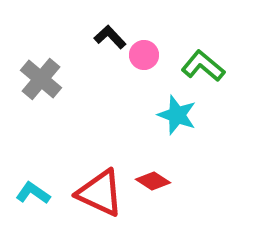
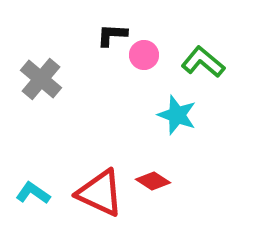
black L-shape: moved 2 px right, 2 px up; rotated 44 degrees counterclockwise
green L-shape: moved 4 px up
